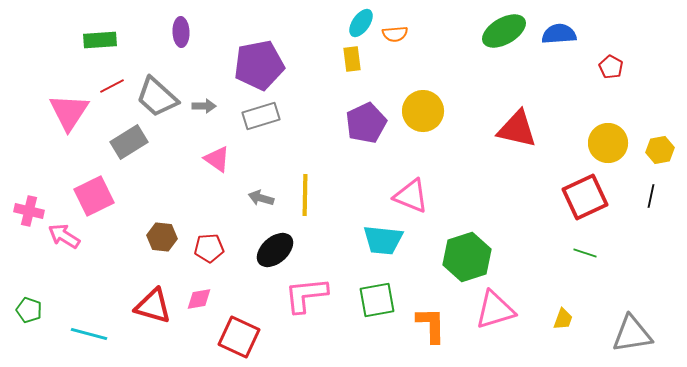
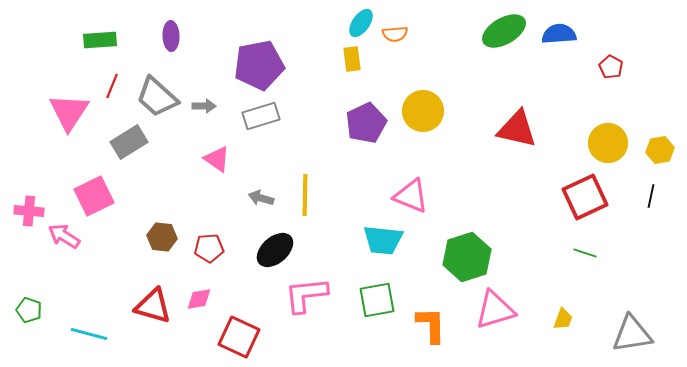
purple ellipse at (181, 32): moved 10 px left, 4 px down
red line at (112, 86): rotated 40 degrees counterclockwise
pink cross at (29, 211): rotated 8 degrees counterclockwise
